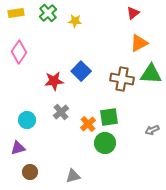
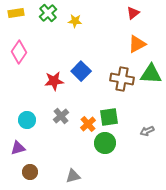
orange triangle: moved 2 px left, 1 px down
gray cross: moved 4 px down
gray arrow: moved 5 px left, 1 px down
